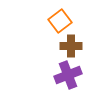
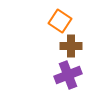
orange square: rotated 20 degrees counterclockwise
